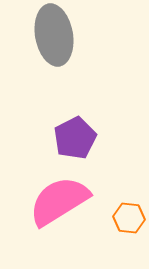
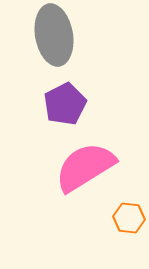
purple pentagon: moved 10 px left, 34 px up
pink semicircle: moved 26 px right, 34 px up
